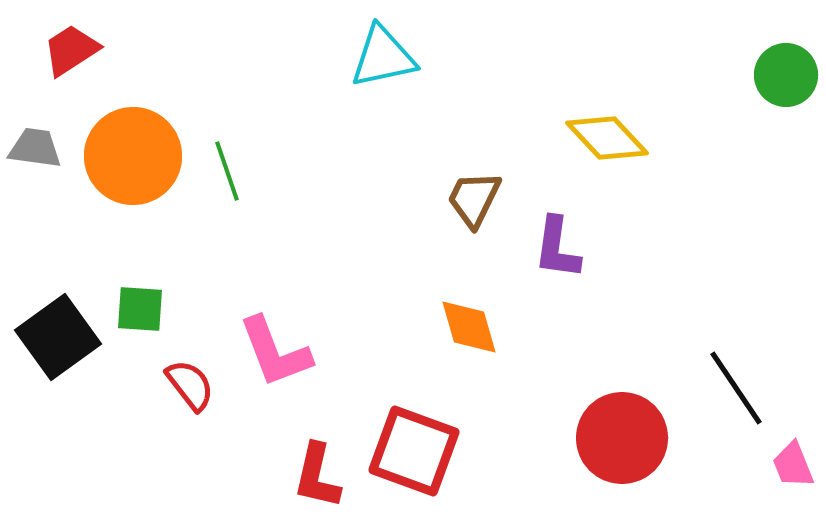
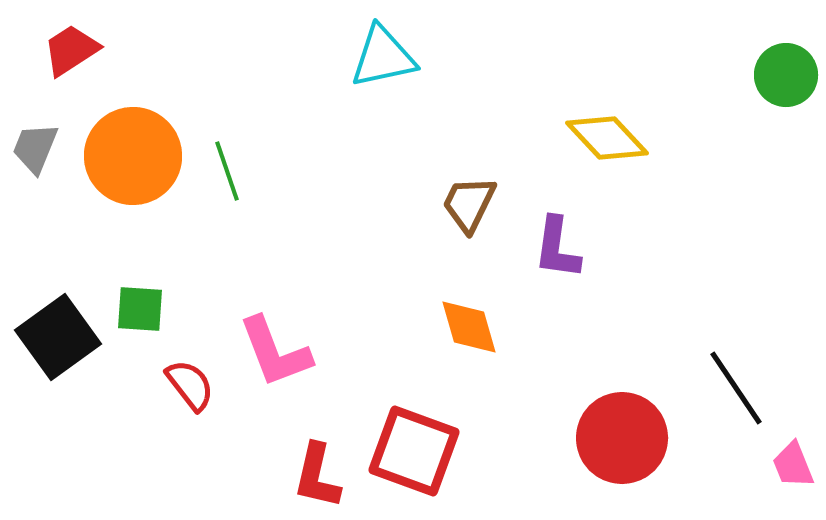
gray trapezoid: rotated 76 degrees counterclockwise
brown trapezoid: moved 5 px left, 5 px down
